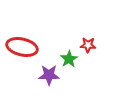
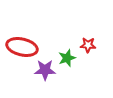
green star: moved 2 px left, 1 px up; rotated 12 degrees clockwise
purple star: moved 4 px left, 5 px up
